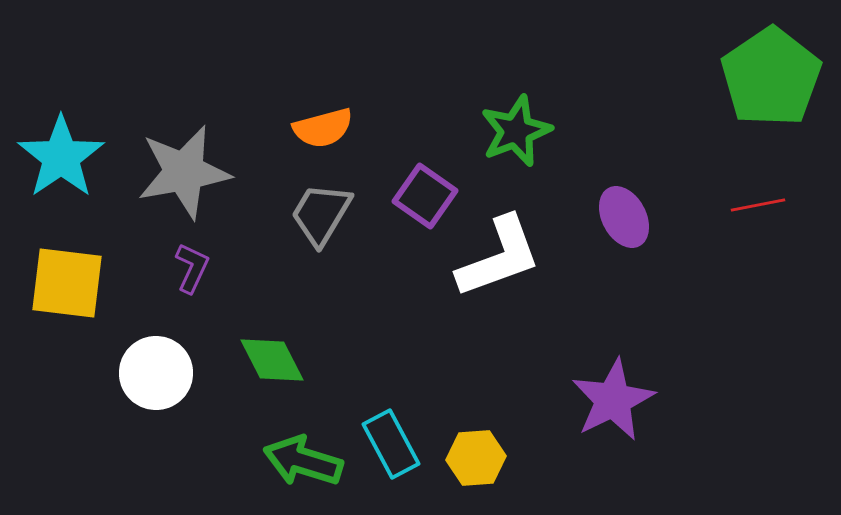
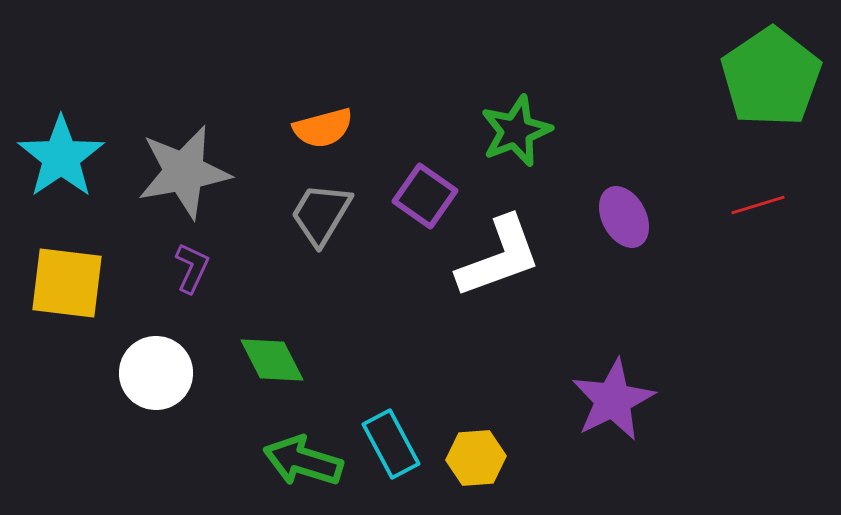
red line: rotated 6 degrees counterclockwise
